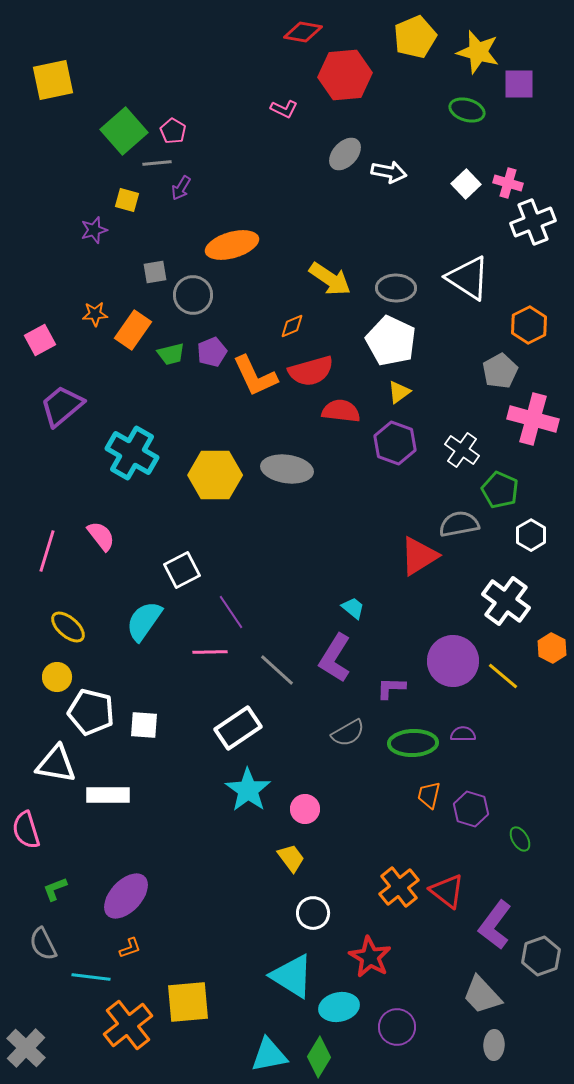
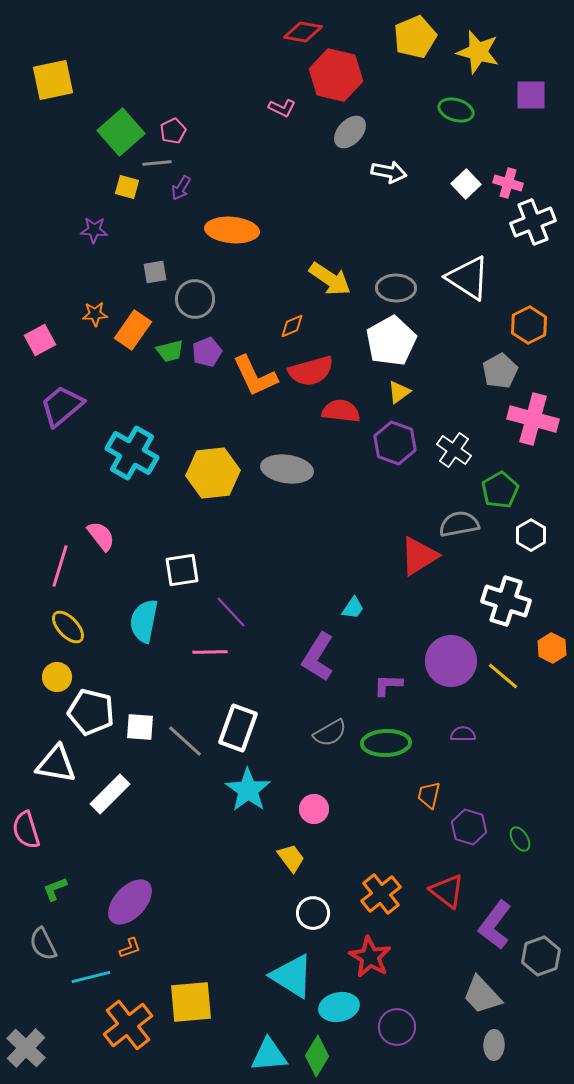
red hexagon at (345, 75): moved 9 px left; rotated 18 degrees clockwise
purple square at (519, 84): moved 12 px right, 11 px down
pink L-shape at (284, 109): moved 2 px left, 1 px up
green ellipse at (467, 110): moved 11 px left
green square at (124, 131): moved 3 px left, 1 px down
pink pentagon at (173, 131): rotated 15 degrees clockwise
gray ellipse at (345, 154): moved 5 px right, 22 px up
yellow square at (127, 200): moved 13 px up
purple star at (94, 230): rotated 20 degrees clockwise
orange ellipse at (232, 245): moved 15 px up; rotated 21 degrees clockwise
gray circle at (193, 295): moved 2 px right, 4 px down
white pentagon at (391, 341): rotated 18 degrees clockwise
purple pentagon at (212, 352): moved 5 px left
green trapezoid at (171, 354): moved 1 px left, 3 px up
white cross at (462, 450): moved 8 px left
yellow hexagon at (215, 475): moved 2 px left, 2 px up; rotated 6 degrees counterclockwise
green pentagon at (500, 490): rotated 18 degrees clockwise
pink line at (47, 551): moved 13 px right, 15 px down
white square at (182, 570): rotated 18 degrees clockwise
white cross at (506, 601): rotated 18 degrees counterclockwise
cyan trapezoid at (353, 608): rotated 85 degrees clockwise
purple line at (231, 612): rotated 9 degrees counterclockwise
cyan semicircle at (144, 621): rotated 24 degrees counterclockwise
yellow ellipse at (68, 627): rotated 6 degrees clockwise
purple L-shape at (335, 658): moved 17 px left, 1 px up
purple circle at (453, 661): moved 2 px left
gray line at (277, 670): moved 92 px left, 71 px down
purple L-shape at (391, 688): moved 3 px left, 3 px up
white square at (144, 725): moved 4 px left, 2 px down
white rectangle at (238, 728): rotated 36 degrees counterclockwise
gray semicircle at (348, 733): moved 18 px left
green ellipse at (413, 743): moved 27 px left
white rectangle at (108, 795): moved 2 px right, 1 px up; rotated 45 degrees counterclockwise
pink circle at (305, 809): moved 9 px right
purple hexagon at (471, 809): moved 2 px left, 18 px down
orange cross at (399, 887): moved 18 px left, 7 px down
purple ellipse at (126, 896): moved 4 px right, 6 px down
cyan line at (91, 977): rotated 21 degrees counterclockwise
yellow square at (188, 1002): moved 3 px right
cyan triangle at (269, 1055): rotated 6 degrees clockwise
green diamond at (319, 1057): moved 2 px left, 1 px up
